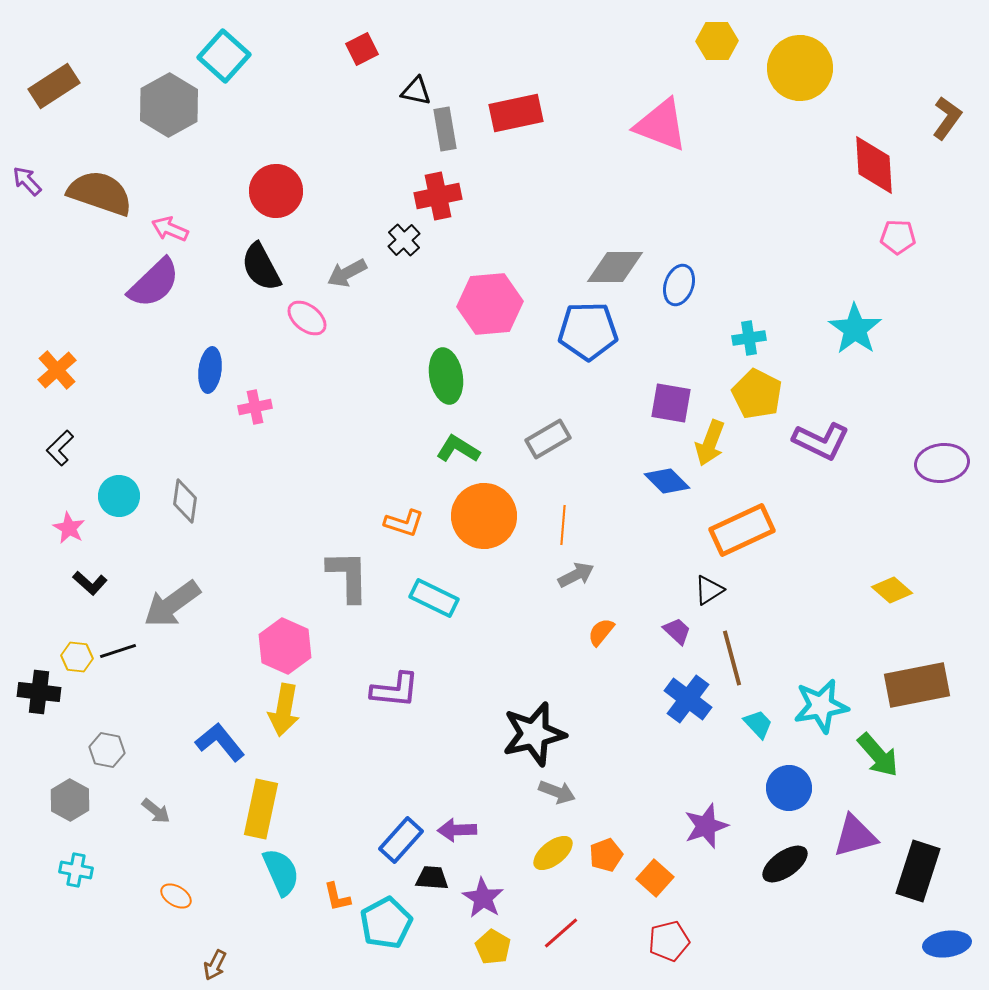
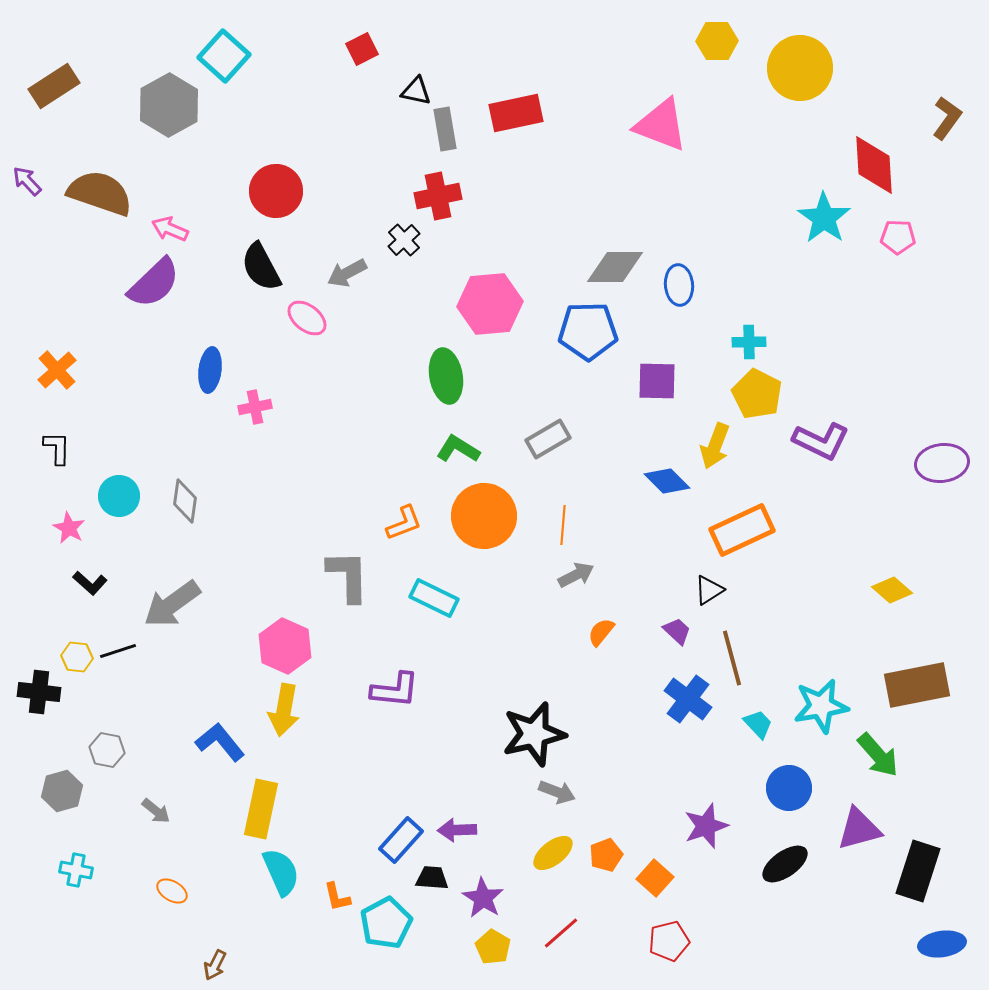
blue ellipse at (679, 285): rotated 24 degrees counterclockwise
cyan star at (855, 329): moved 31 px left, 111 px up
cyan cross at (749, 338): moved 4 px down; rotated 8 degrees clockwise
purple square at (671, 403): moved 14 px left, 22 px up; rotated 9 degrees counterclockwise
yellow arrow at (710, 443): moved 5 px right, 3 px down
black L-shape at (60, 448): moved 3 px left; rotated 135 degrees clockwise
orange L-shape at (404, 523): rotated 39 degrees counterclockwise
gray hexagon at (70, 800): moved 8 px left, 9 px up; rotated 15 degrees clockwise
purple triangle at (855, 836): moved 4 px right, 7 px up
orange ellipse at (176, 896): moved 4 px left, 5 px up
blue ellipse at (947, 944): moved 5 px left
